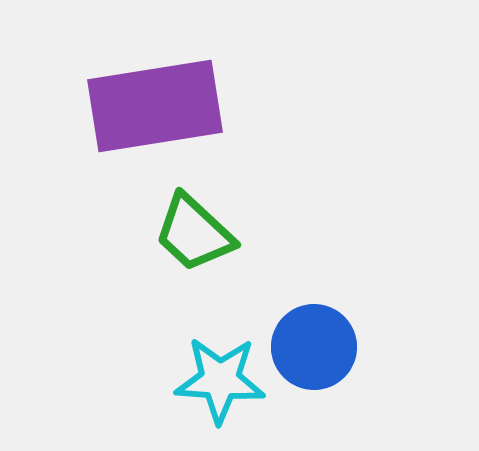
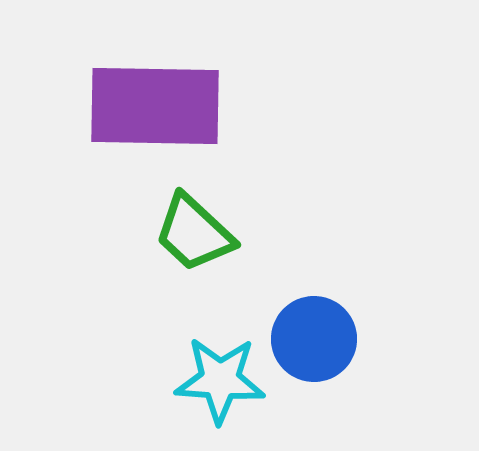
purple rectangle: rotated 10 degrees clockwise
blue circle: moved 8 px up
